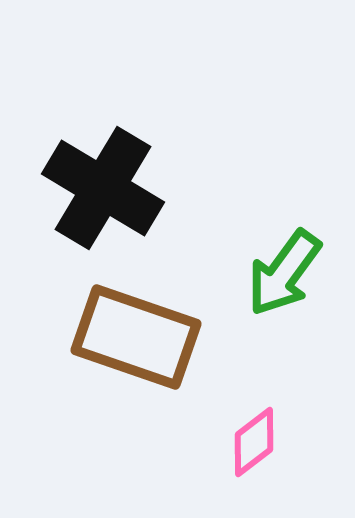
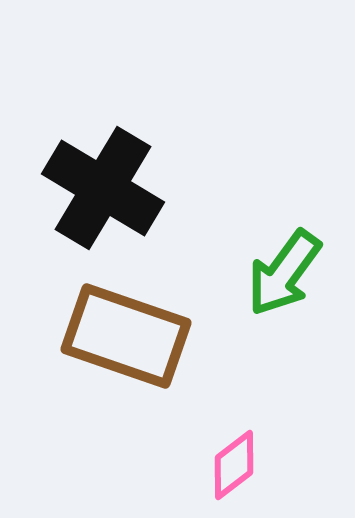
brown rectangle: moved 10 px left, 1 px up
pink diamond: moved 20 px left, 23 px down
